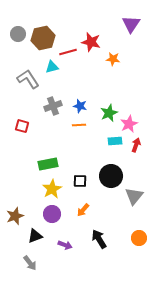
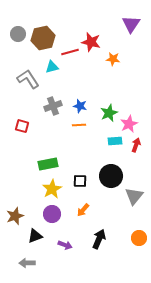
red line: moved 2 px right
black arrow: rotated 54 degrees clockwise
gray arrow: moved 3 px left; rotated 126 degrees clockwise
